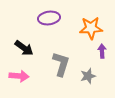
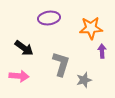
gray star: moved 4 px left, 4 px down
